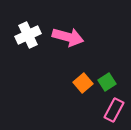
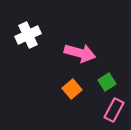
pink arrow: moved 12 px right, 16 px down
orange square: moved 11 px left, 6 px down
